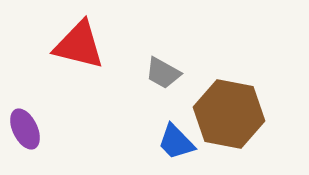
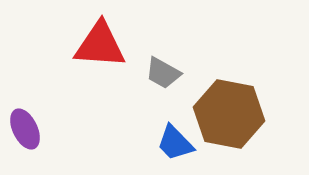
red triangle: moved 21 px right; rotated 10 degrees counterclockwise
blue trapezoid: moved 1 px left, 1 px down
